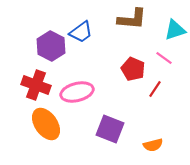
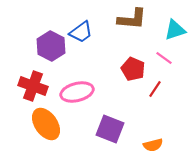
red cross: moved 3 px left, 1 px down
